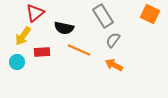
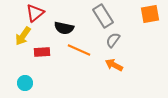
orange square: rotated 36 degrees counterclockwise
cyan circle: moved 8 px right, 21 px down
